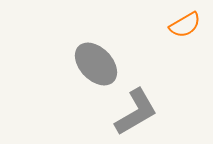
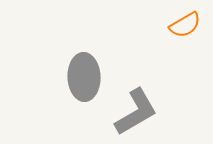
gray ellipse: moved 12 px left, 13 px down; rotated 42 degrees clockwise
